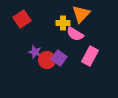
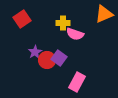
orange triangle: moved 23 px right; rotated 24 degrees clockwise
pink semicircle: rotated 12 degrees counterclockwise
purple star: rotated 24 degrees clockwise
pink rectangle: moved 13 px left, 26 px down
